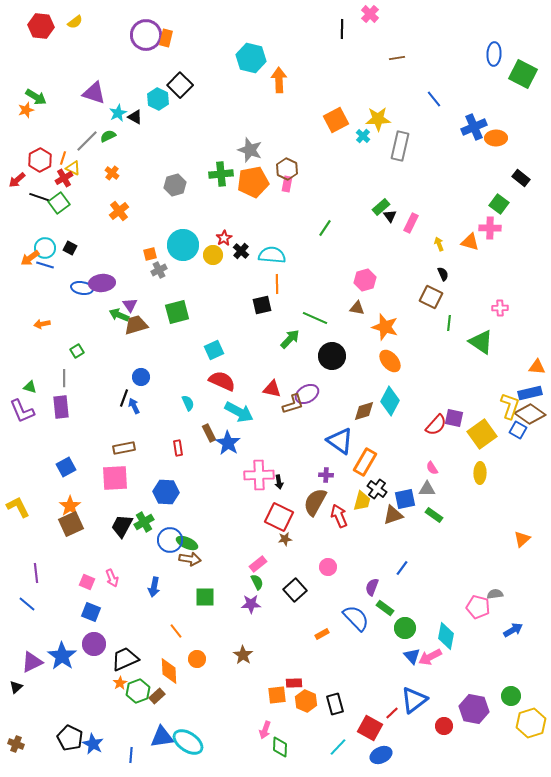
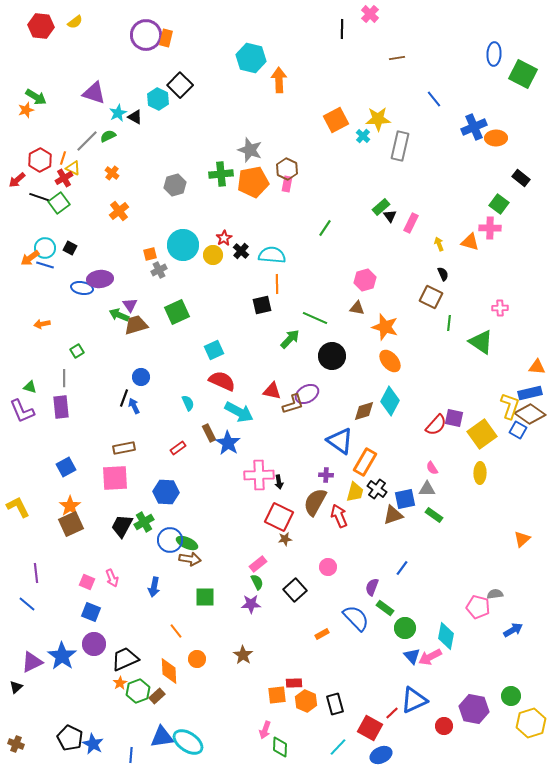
purple ellipse at (102, 283): moved 2 px left, 4 px up
green square at (177, 312): rotated 10 degrees counterclockwise
red triangle at (272, 389): moved 2 px down
red rectangle at (178, 448): rotated 63 degrees clockwise
yellow trapezoid at (362, 501): moved 7 px left, 9 px up
blue triangle at (414, 700): rotated 12 degrees clockwise
